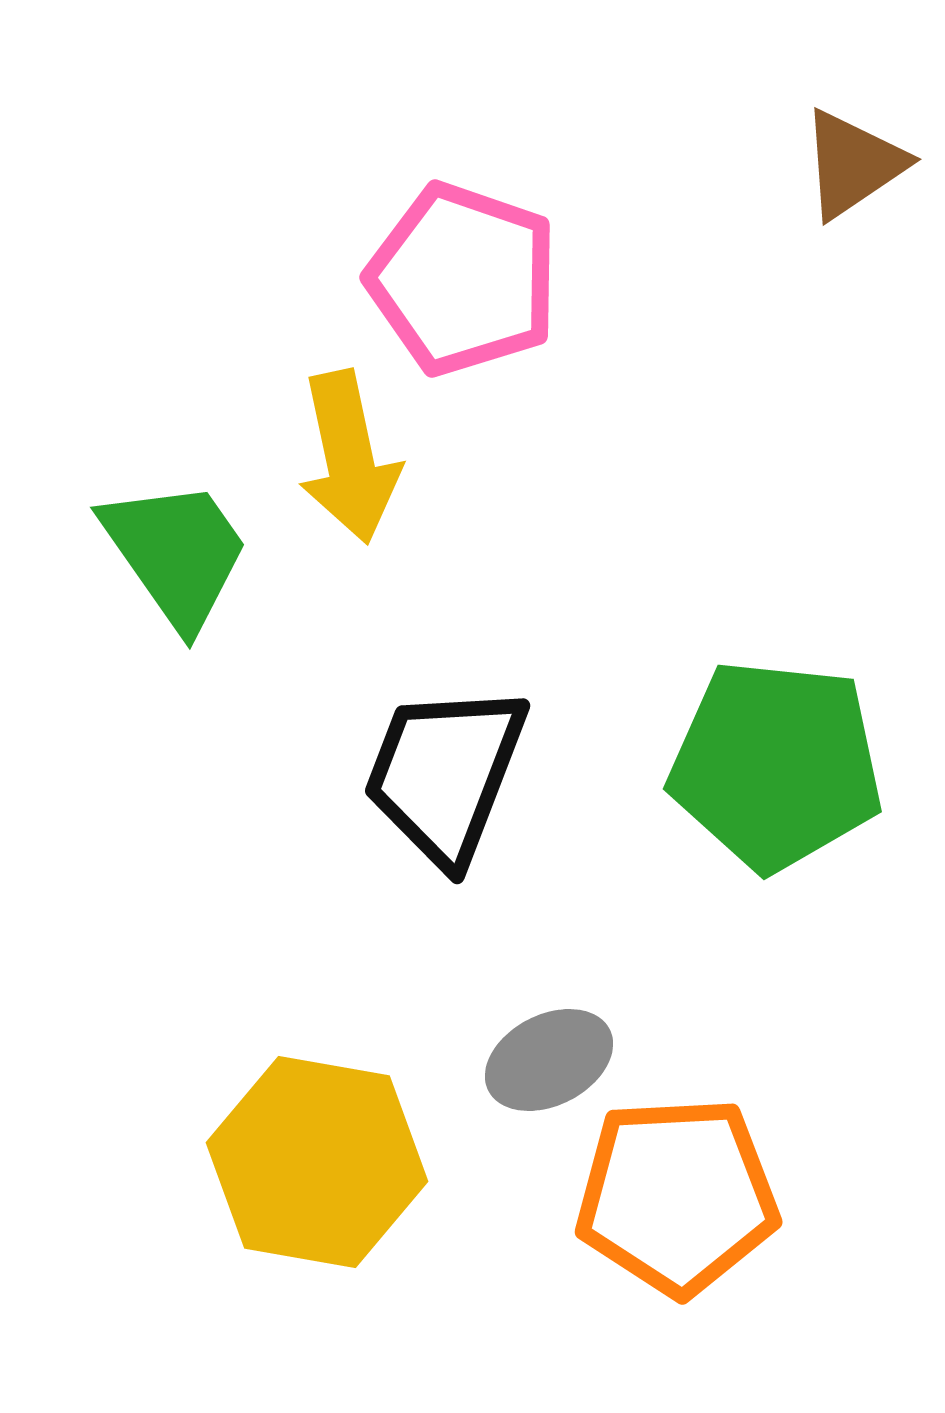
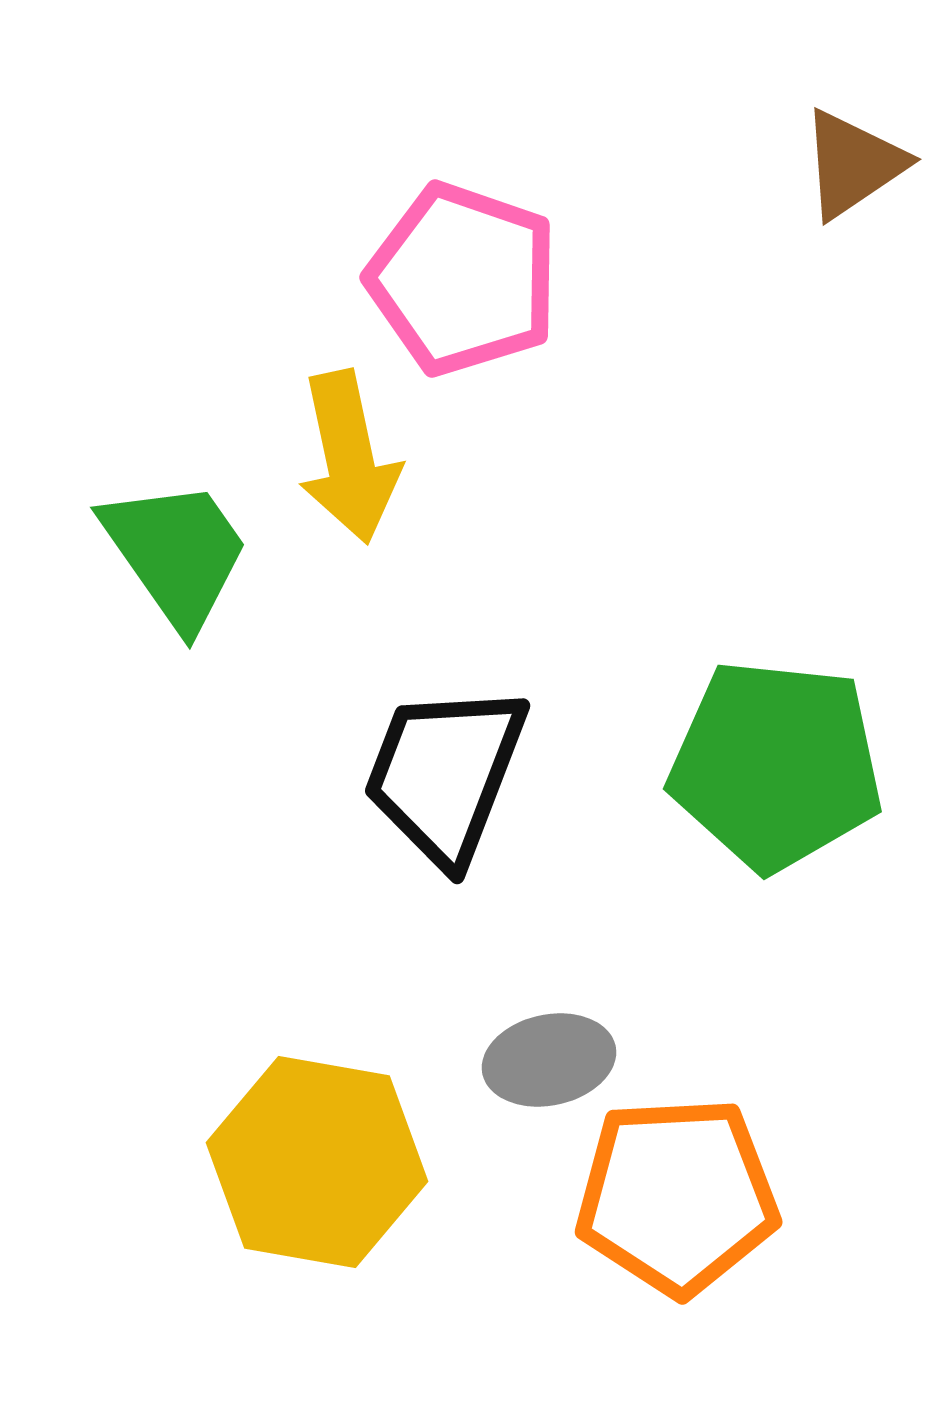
gray ellipse: rotated 15 degrees clockwise
